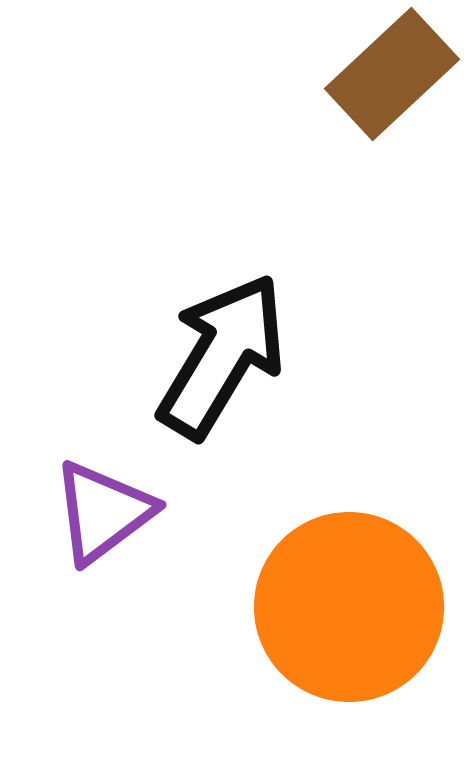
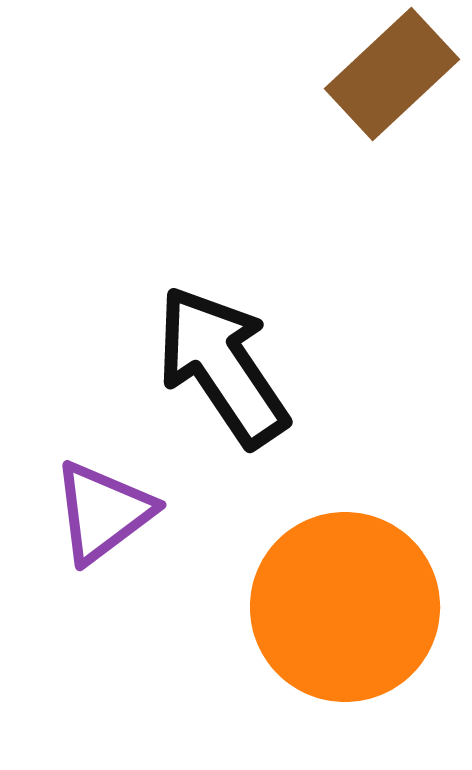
black arrow: moved 10 px down; rotated 65 degrees counterclockwise
orange circle: moved 4 px left
